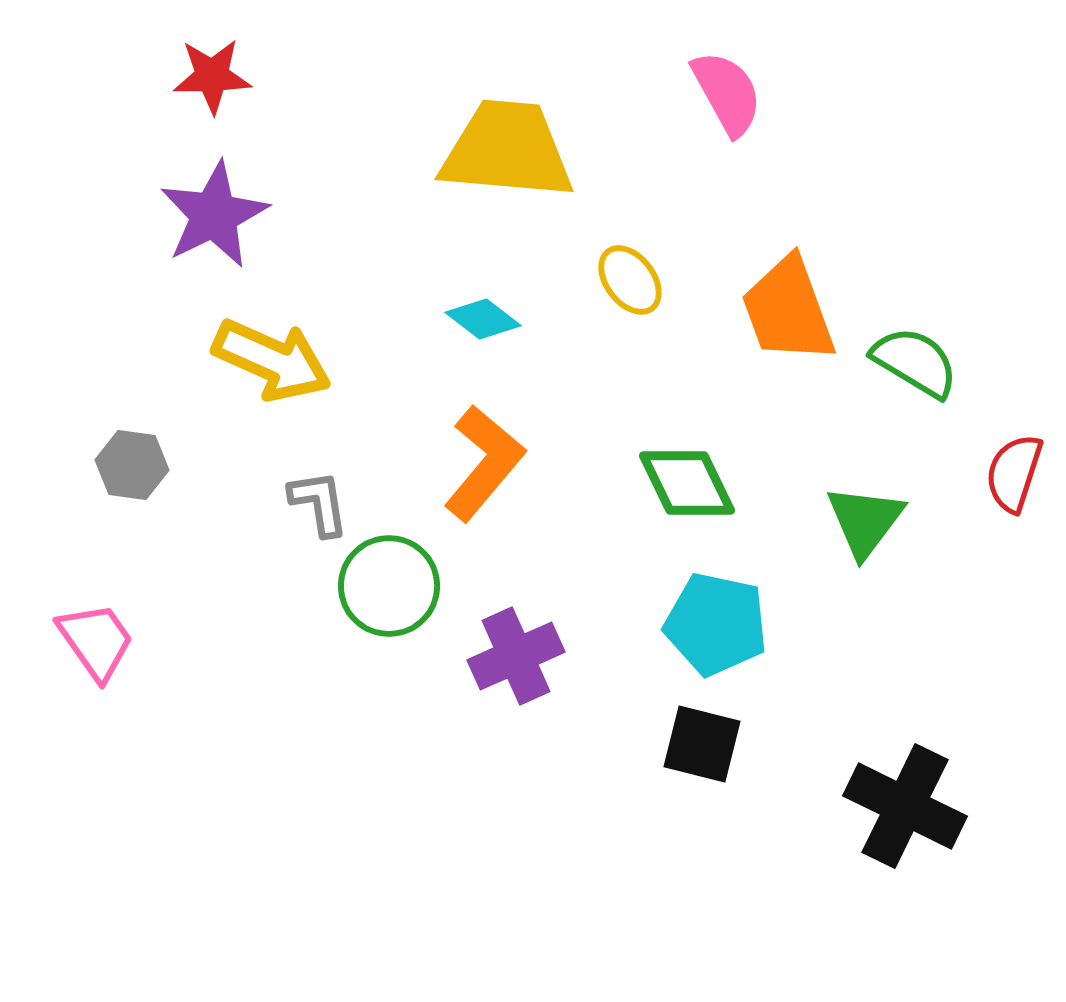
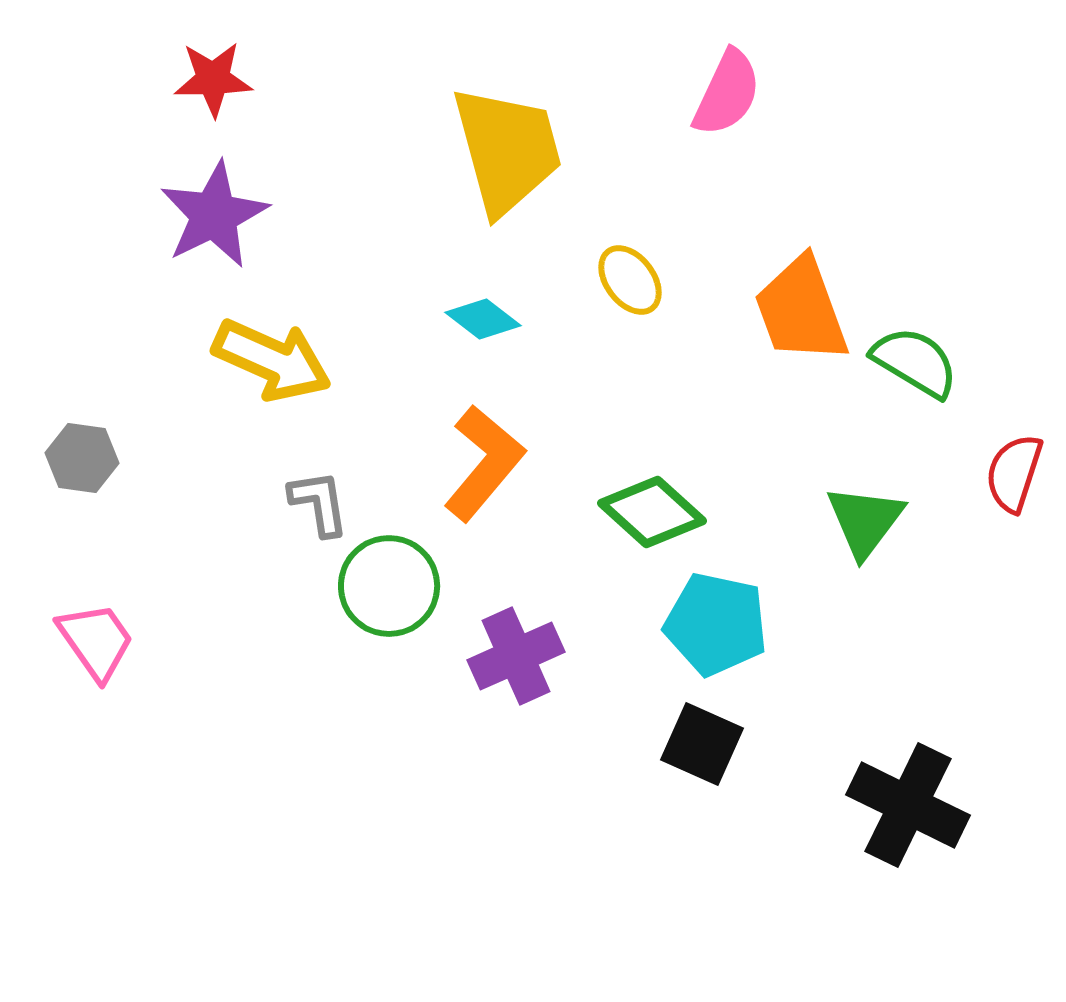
red star: moved 1 px right, 3 px down
pink semicircle: rotated 54 degrees clockwise
yellow trapezoid: rotated 70 degrees clockwise
orange trapezoid: moved 13 px right
gray hexagon: moved 50 px left, 7 px up
green diamond: moved 35 px left, 29 px down; rotated 22 degrees counterclockwise
black square: rotated 10 degrees clockwise
black cross: moved 3 px right, 1 px up
